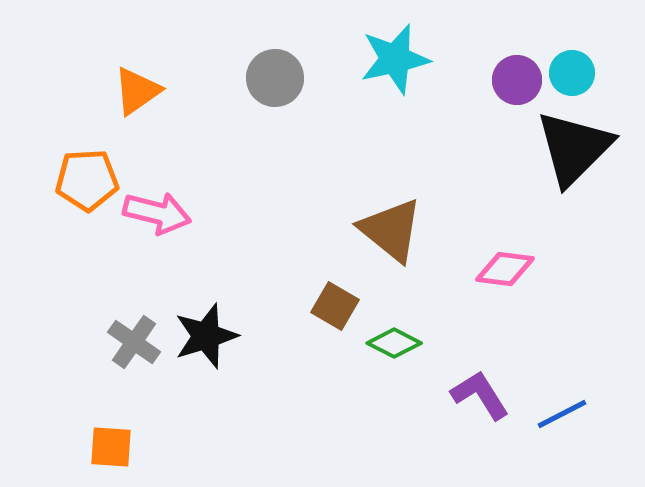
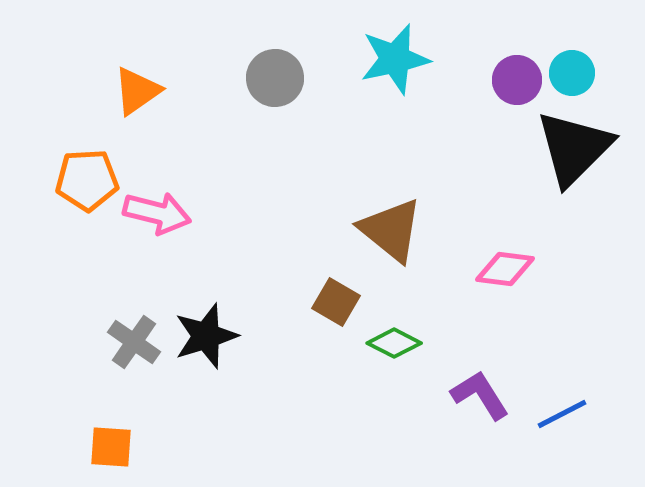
brown square: moved 1 px right, 4 px up
